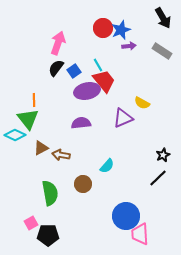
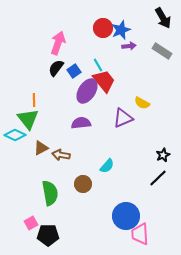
purple ellipse: rotated 45 degrees counterclockwise
